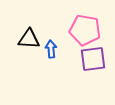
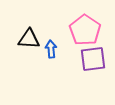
pink pentagon: rotated 24 degrees clockwise
